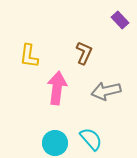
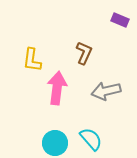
purple rectangle: rotated 24 degrees counterclockwise
yellow L-shape: moved 3 px right, 4 px down
